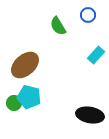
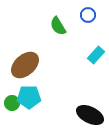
cyan pentagon: rotated 15 degrees counterclockwise
green circle: moved 2 px left
black ellipse: rotated 16 degrees clockwise
